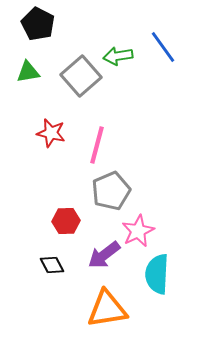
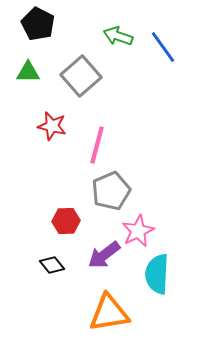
green arrow: moved 20 px up; rotated 28 degrees clockwise
green triangle: rotated 10 degrees clockwise
red star: moved 1 px right, 7 px up
black diamond: rotated 10 degrees counterclockwise
orange triangle: moved 2 px right, 4 px down
